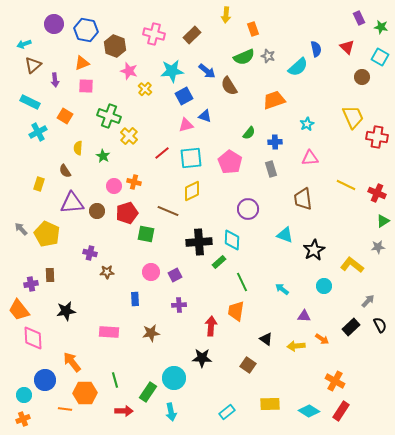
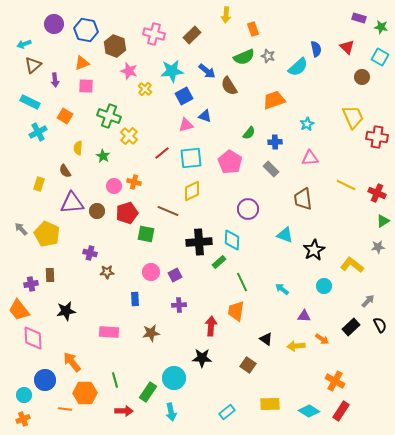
purple rectangle at (359, 18): rotated 48 degrees counterclockwise
gray rectangle at (271, 169): rotated 28 degrees counterclockwise
